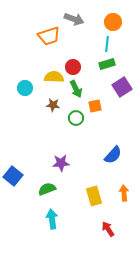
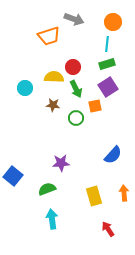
purple square: moved 14 px left
